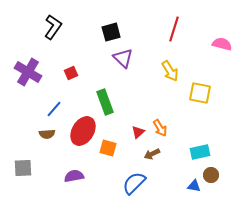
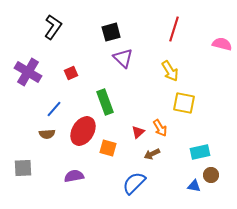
yellow square: moved 16 px left, 10 px down
